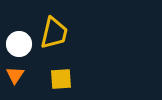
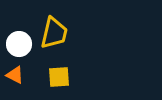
orange triangle: rotated 36 degrees counterclockwise
yellow square: moved 2 px left, 2 px up
